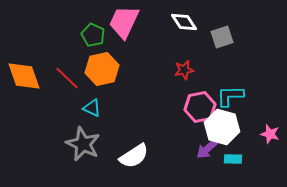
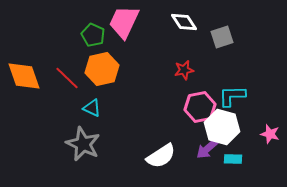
cyan L-shape: moved 2 px right
white semicircle: moved 27 px right
